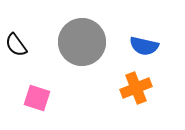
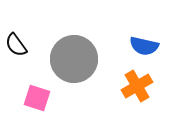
gray circle: moved 8 px left, 17 px down
orange cross: moved 1 px right, 2 px up; rotated 8 degrees counterclockwise
